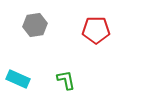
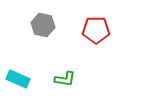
gray hexagon: moved 8 px right; rotated 20 degrees clockwise
green L-shape: moved 1 px left, 1 px up; rotated 110 degrees clockwise
